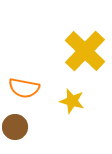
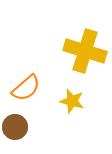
yellow cross: rotated 27 degrees counterclockwise
orange semicircle: moved 2 px right; rotated 52 degrees counterclockwise
